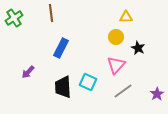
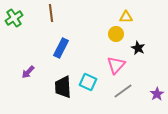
yellow circle: moved 3 px up
